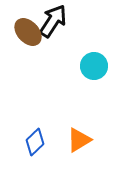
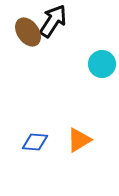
brown ellipse: rotated 8 degrees clockwise
cyan circle: moved 8 px right, 2 px up
blue diamond: rotated 48 degrees clockwise
